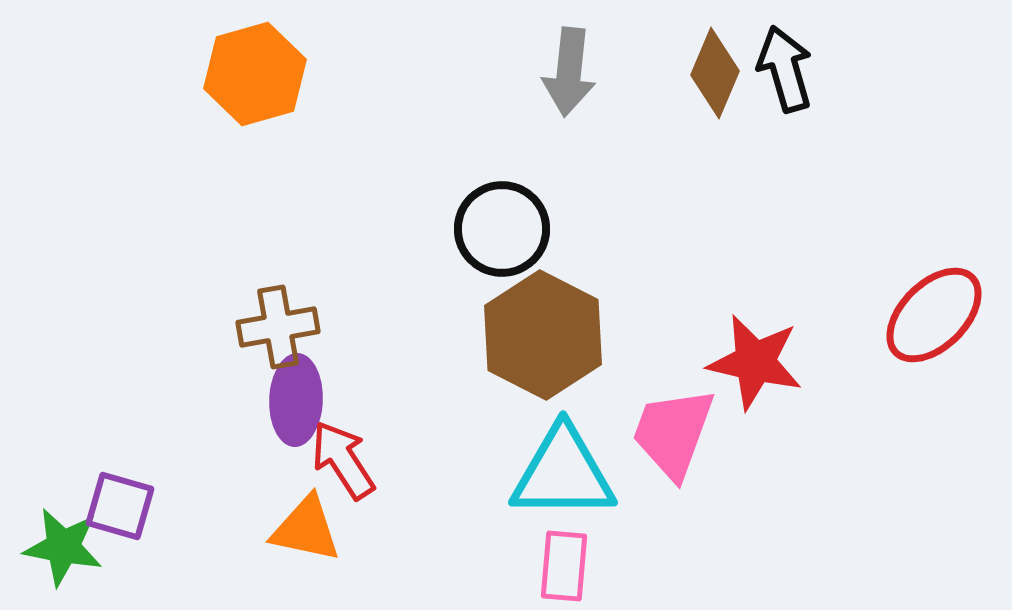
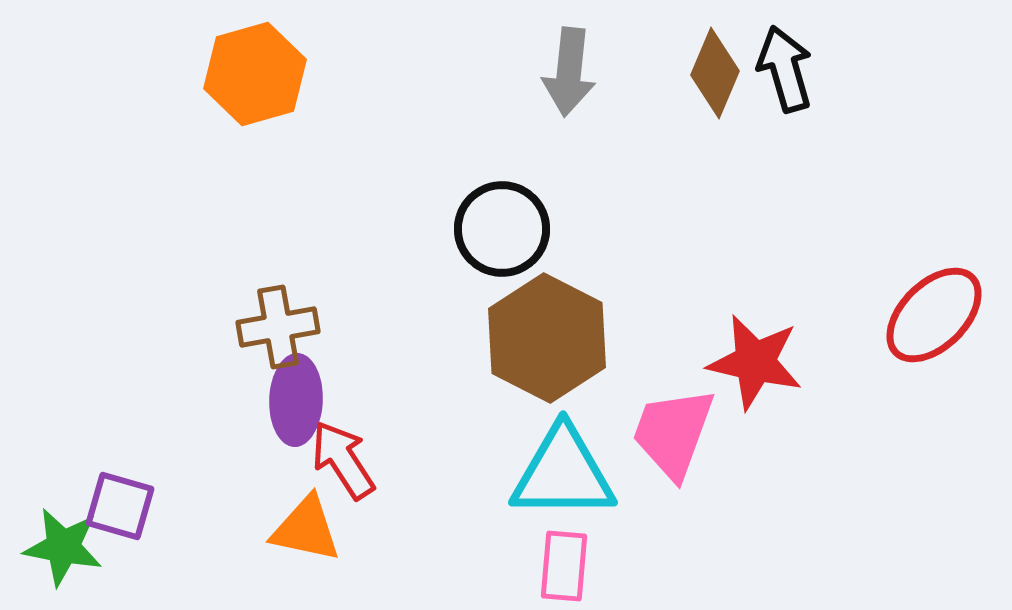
brown hexagon: moved 4 px right, 3 px down
